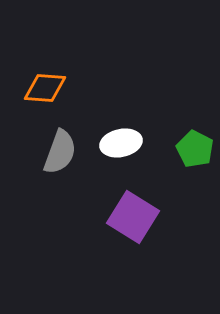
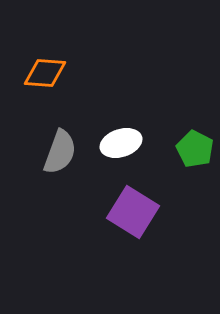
orange diamond: moved 15 px up
white ellipse: rotated 6 degrees counterclockwise
purple square: moved 5 px up
